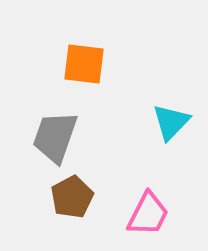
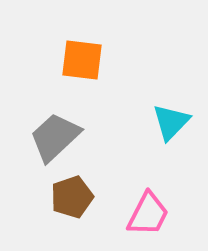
orange square: moved 2 px left, 4 px up
gray trapezoid: rotated 28 degrees clockwise
brown pentagon: rotated 9 degrees clockwise
